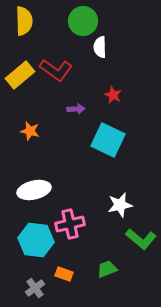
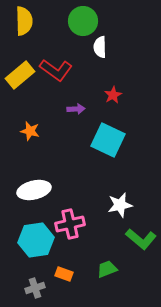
red star: rotated 18 degrees clockwise
cyan hexagon: rotated 16 degrees counterclockwise
gray cross: rotated 18 degrees clockwise
